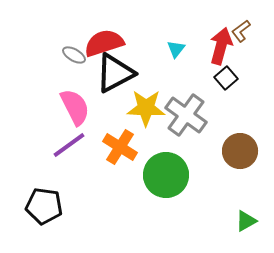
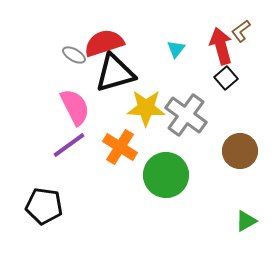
red arrow: rotated 30 degrees counterclockwise
black triangle: rotated 12 degrees clockwise
